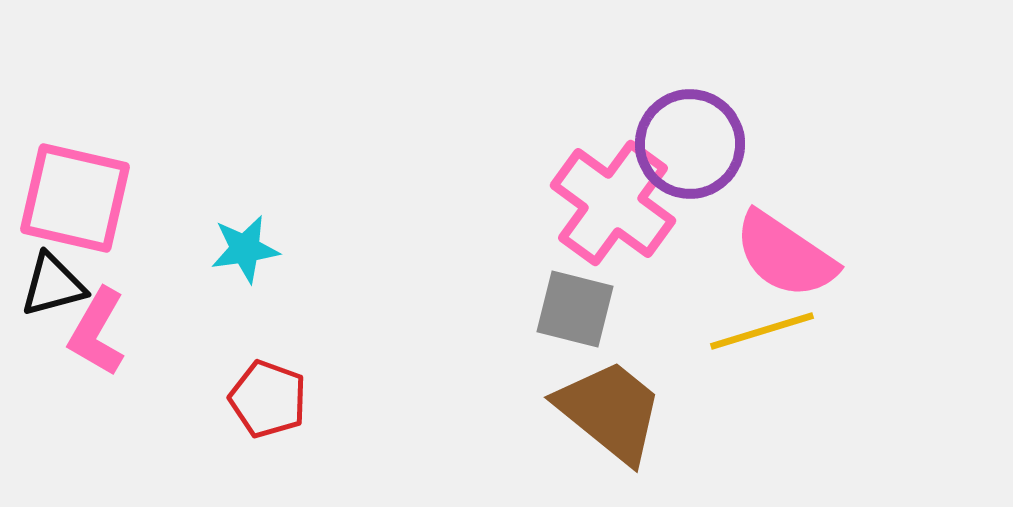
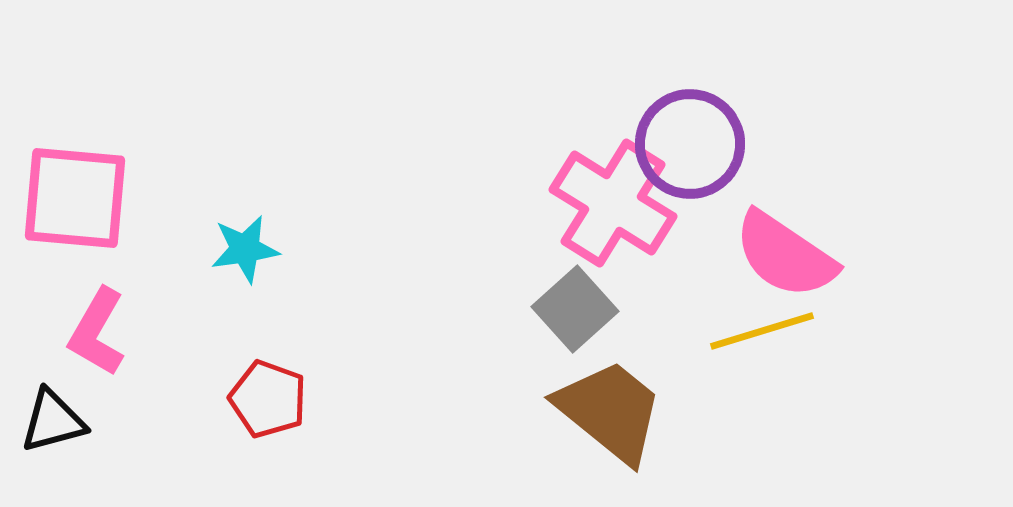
pink square: rotated 8 degrees counterclockwise
pink cross: rotated 4 degrees counterclockwise
black triangle: moved 136 px down
gray square: rotated 34 degrees clockwise
